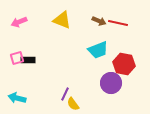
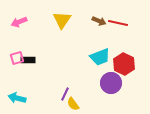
yellow triangle: rotated 42 degrees clockwise
cyan trapezoid: moved 2 px right, 7 px down
red hexagon: rotated 15 degrees clockwise
